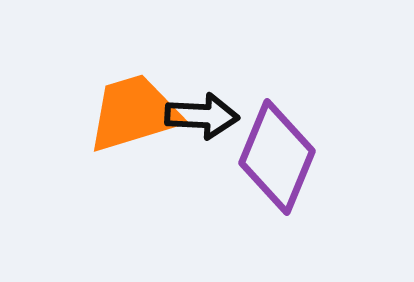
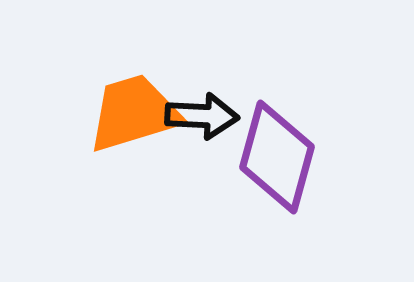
purple diamond: rotated 7 degrees counterclockwise
